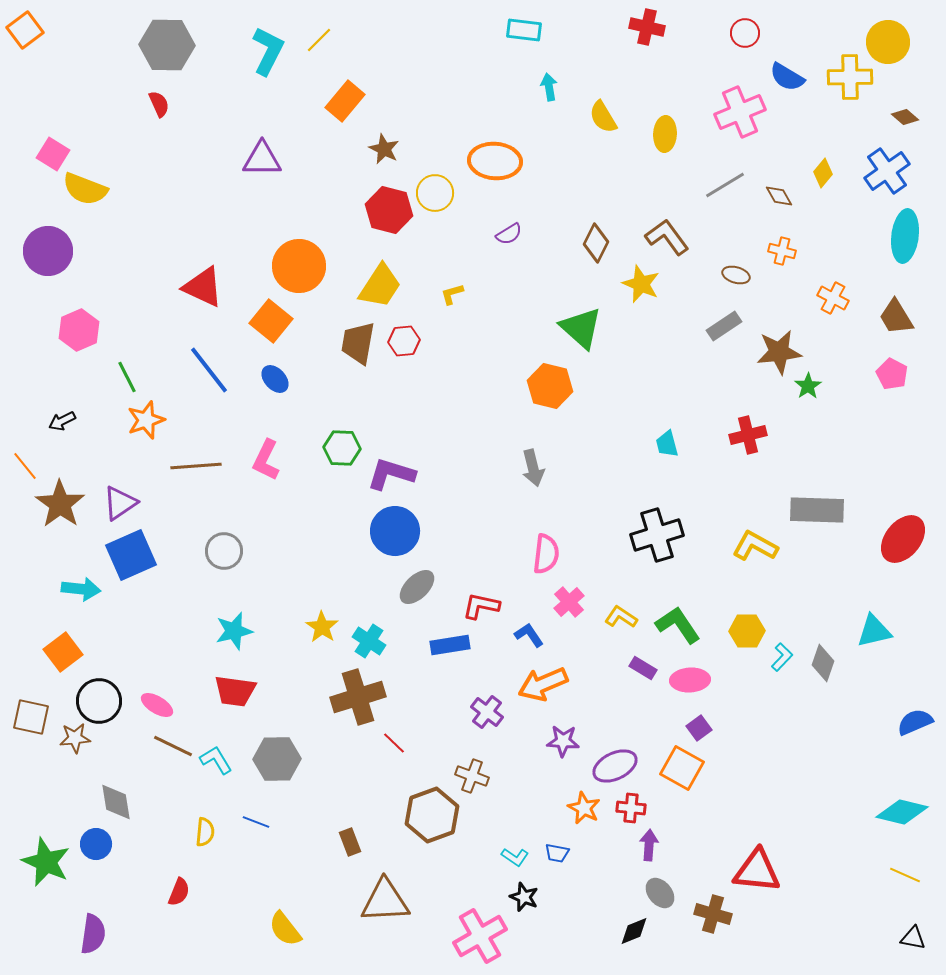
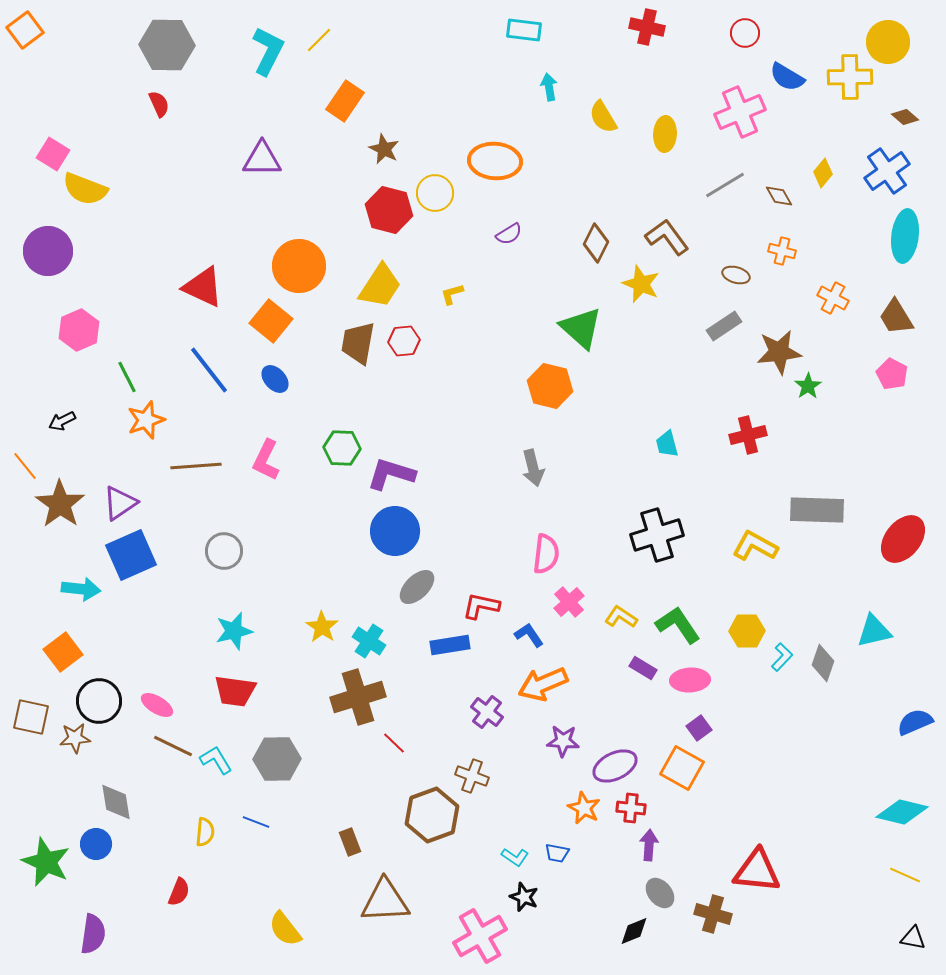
orange rectangle at (345, 101): rotated 6 degrees counterclockwise
